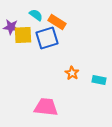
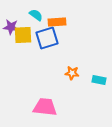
orange rectangle: rotated 36 degrees counterclockwise
orange star: rotated 24 degrees counterclockwise
pink trapezoid: moved 1 px left
